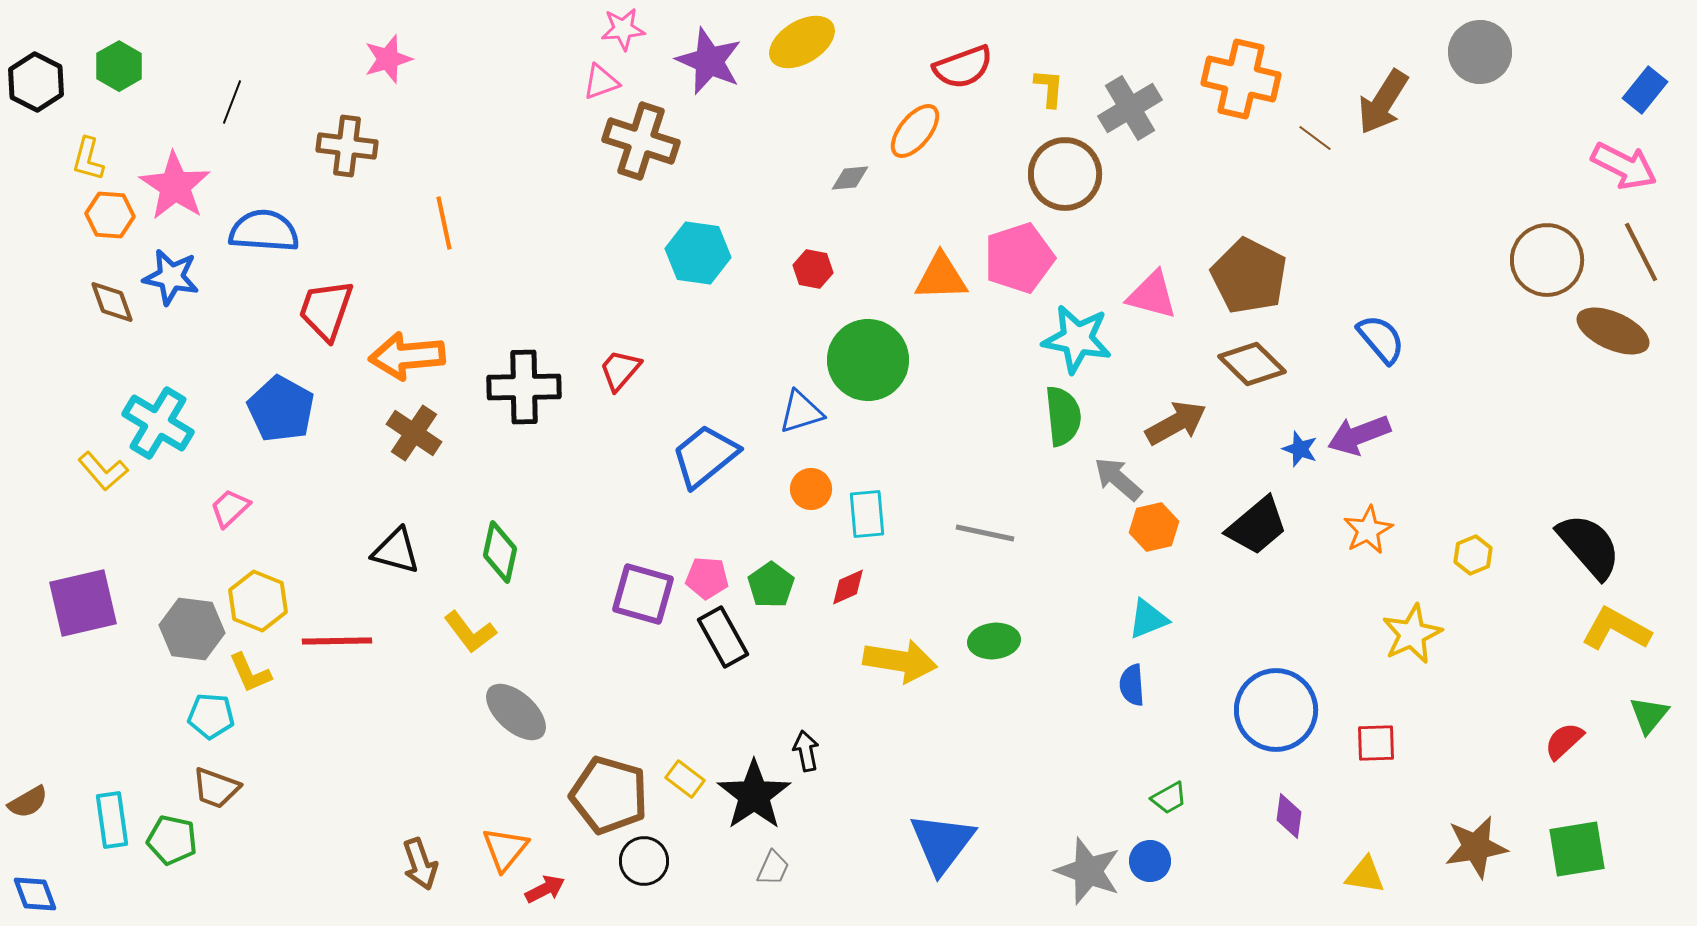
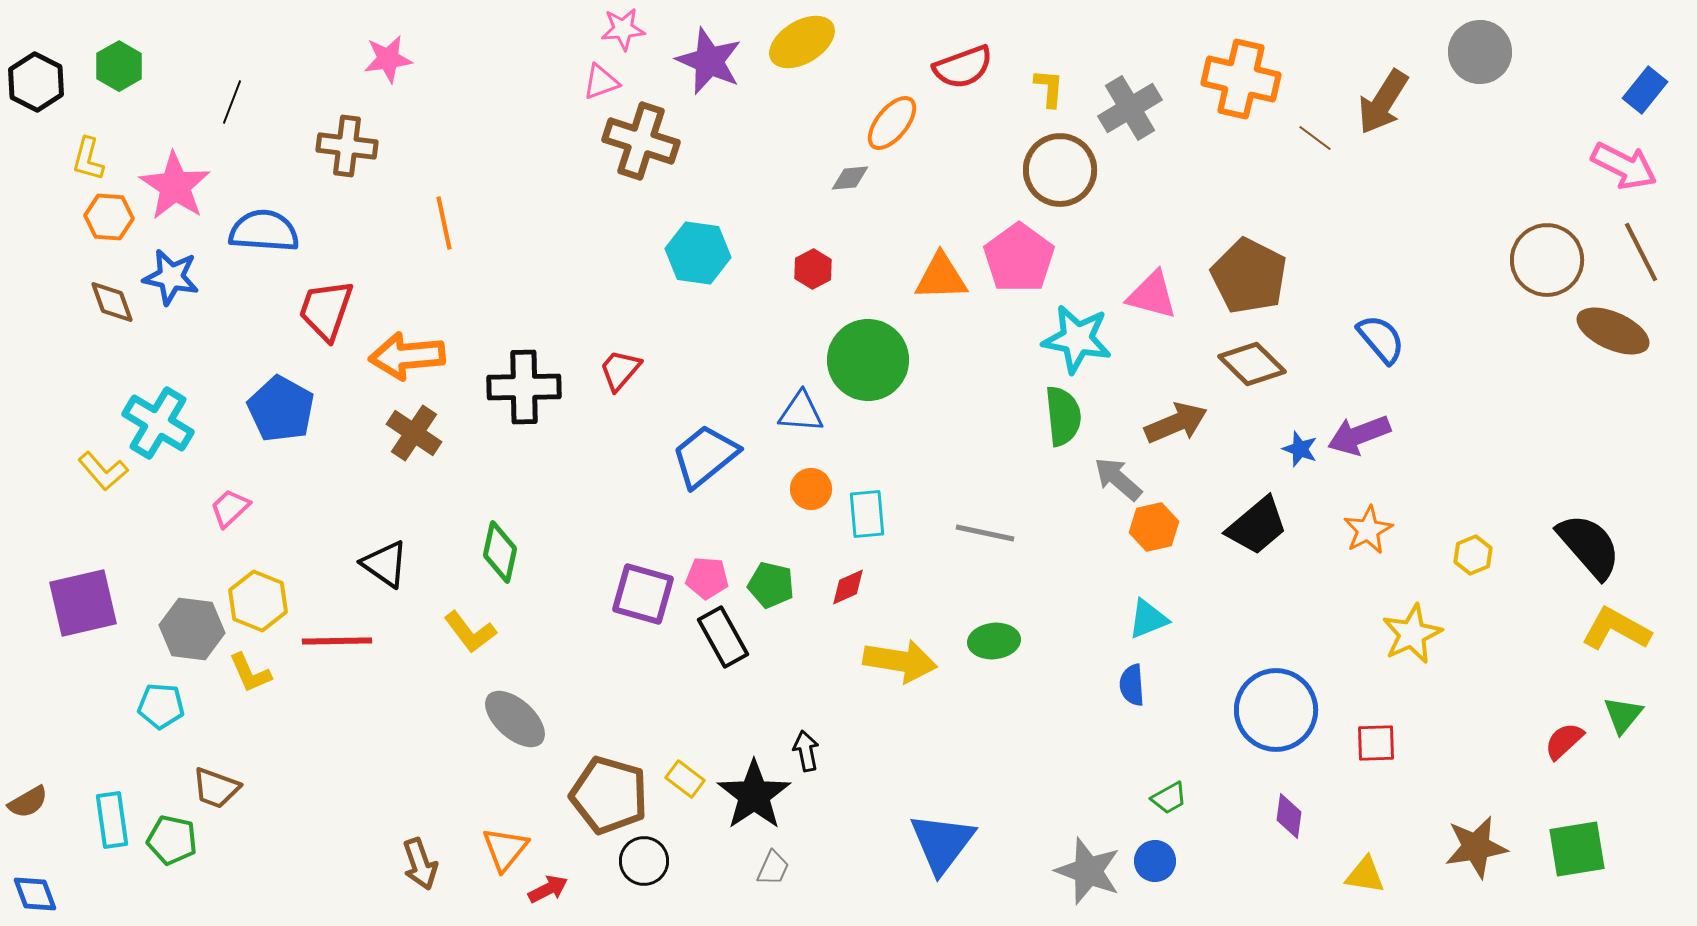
pink star at (388, 59): rotated 9 degrees clockwise
orange ellipse at (915, 131): moved 23 px left, 8 px up
brown circle at (1065, 174): moved 5 px left, 4 px up
orange hexagon at (110, 215): moved 1 px left, 2 px down
pink pentagon at (1019, 258): rotated 18 degrees counterclockwise
red hexagon at (813, 269): rotated 21 degrees clockwise
blue triangle at (801, 412): rotated 21 degrees clockwise
brown arrow at (1176, 423): rotated 6 degrees clockwise
black triangle at (396, 551): moved 11 px left, 13 px down; rotated 20 degrees clockwise
green pentagon at (771, 585): rotated 24 degrees counterclockwise
gray ellipse at (516, 712): moved 1 px left, 7 px down
green triangle at (1649, 715): moved 26 px left
cyan pentagon at (211, 716): moved 50 px left, 10 px up
blue circle at (1150, 861): moved 5 px right
red arrow at (545, 889): moved 3 px right
